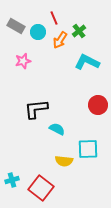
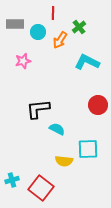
red line: moved 1 px left, 5 px up; rotated 24 degrees clockwise
gray rectangle: moved 1 px left, 2 px up; rotated 30 degrees counterclockwise
green cross: moved 4 px up
black L-shape: moved 2 px right
